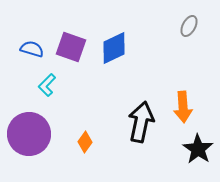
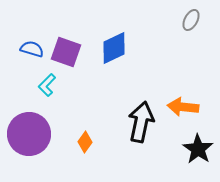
gray ellipse: moved 2 px right, 6 px up
purple square: moved 5 px left, 5 px down
orange arrow: rotated 100 degrees clockwise
